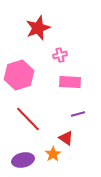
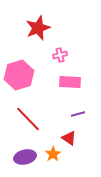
red triangle: moved 3 px right
purple ellipse: moved 2 px right, 3 px up
